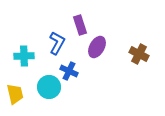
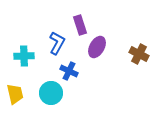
cyan circle: moved 2 px right, 6 px down
